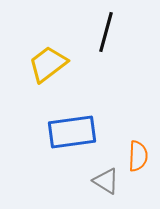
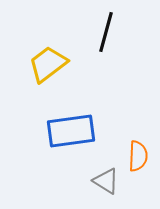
blue rectangle: moved 1 px left, 1 px up
